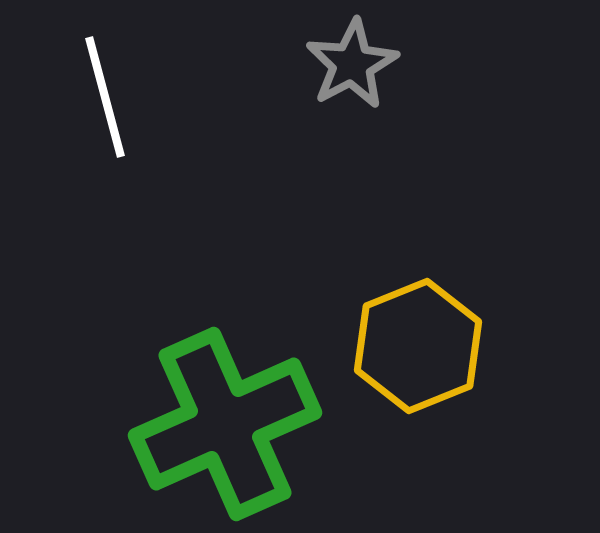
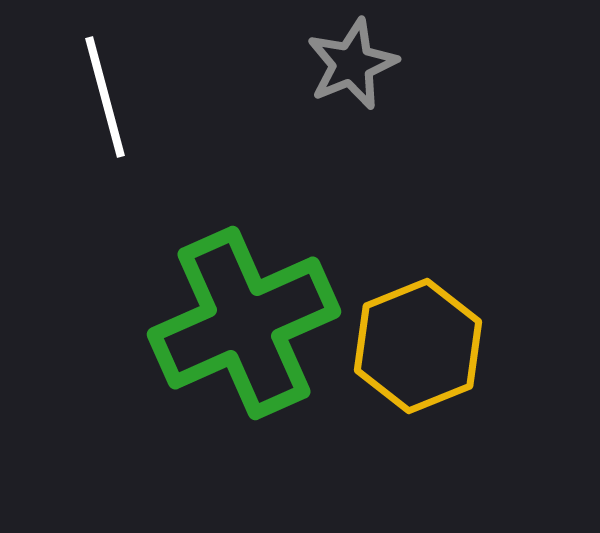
gray star: rotated 6 degrees clockwise
green cross: moved 19 px right, 101 px up
